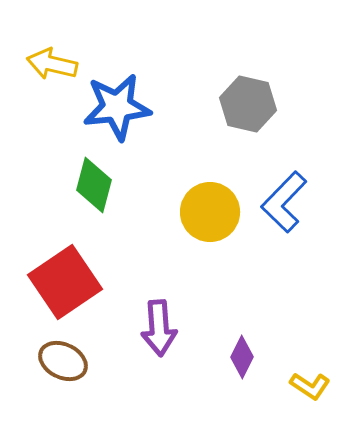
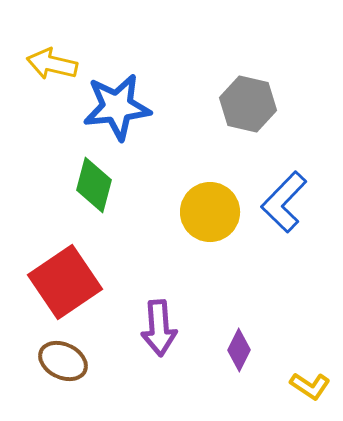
purple diamond: moved 3 px left, 7 px up
